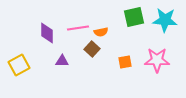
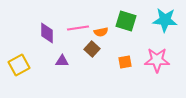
green square: moved 8 px left, 4 px down; rotated 30 degrees clockwise
